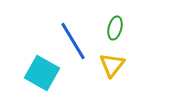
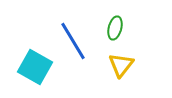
yellow triangle: moved 9 px right
cyan square: moved 7 px left, 6 px up
